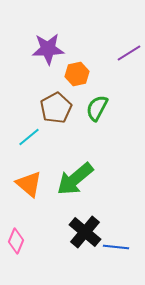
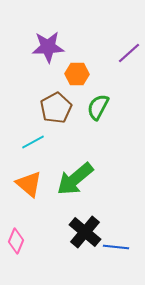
purple star: moved 2 px up
purple line: rotated 10 degrees counterclockwise
orange hexagon: rotated 15 degrees clockwise
green semicircle: moved 1 px right, 1 px up
cyan line: moved 4 px right, 5 px down; rotated 10 degrees clockwise
